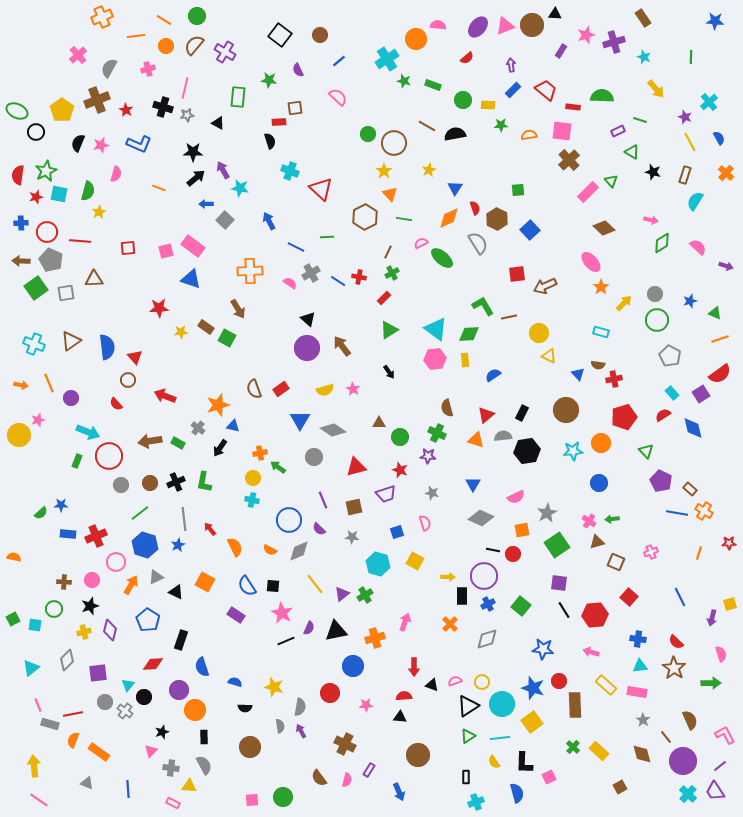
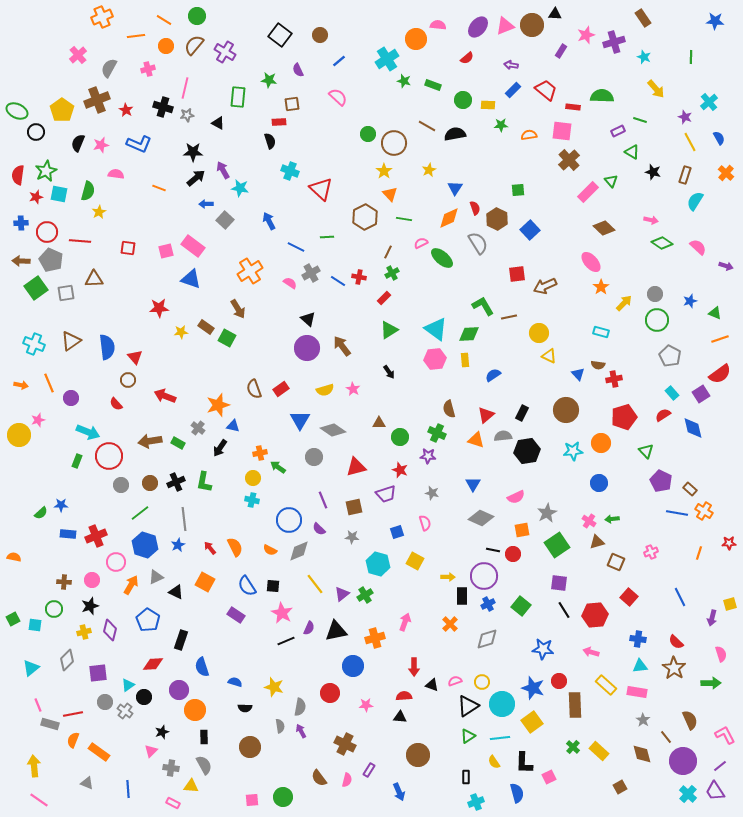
purple arrow at (511, 65): rotated 72 degrees counterclockwise
brown square at (295, 108): moved 3 px left, 4 px up
pink semicircle at (116, 174): rotated 98 degrees counterclockwise
green diamond at (662, 243): rotated 65 degrees clockwise
red square at (128, 248): rotated 14 degrees clockwise
orange cross at (250, 271): rotated 30 degrees counterclockwise
brown semicircle at (447, 408): moved 2 px right, 1 px down
red arrow at (210, 529): moved 19 px down
cyan triangle at (128, 685): rotated 16 degrees clockwise
yellow triangle at (189, 786): moved 2 px right
